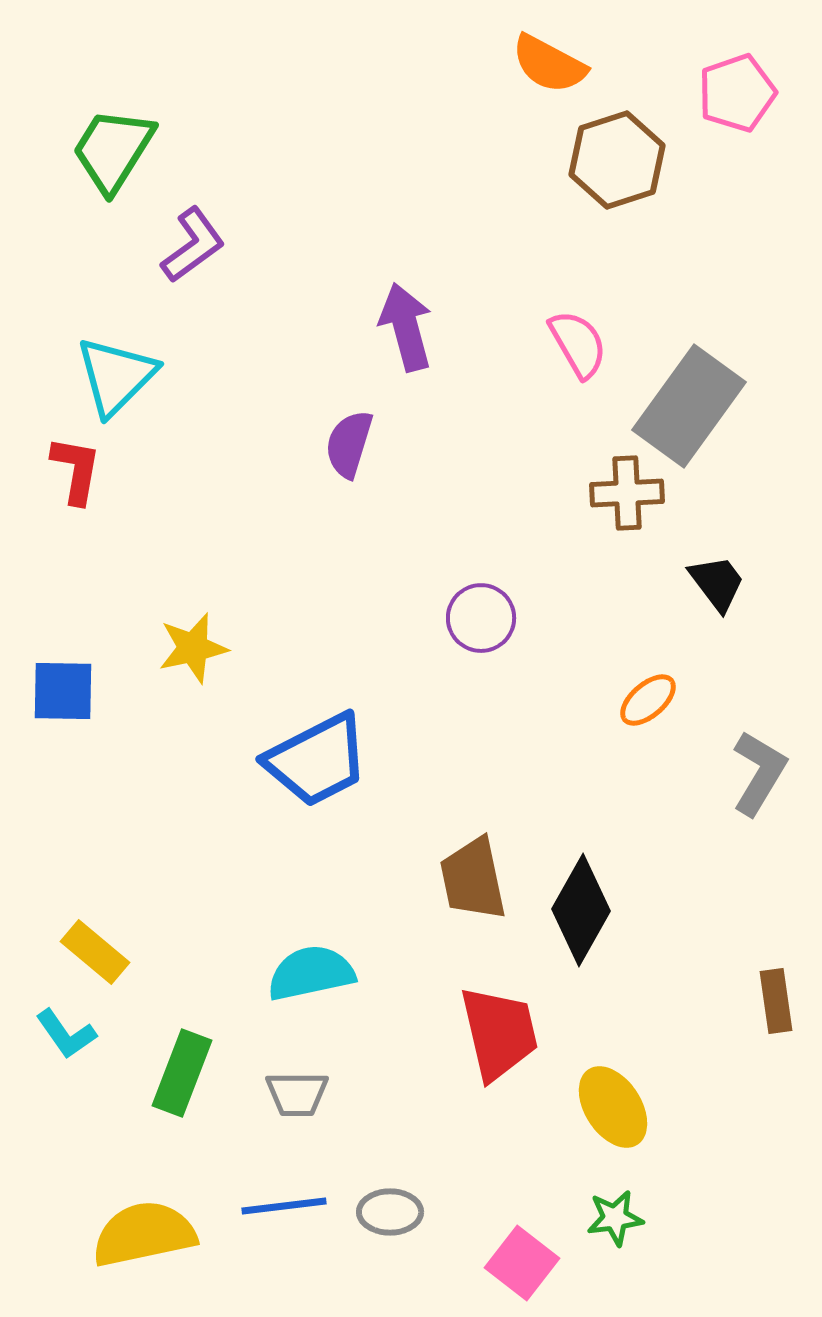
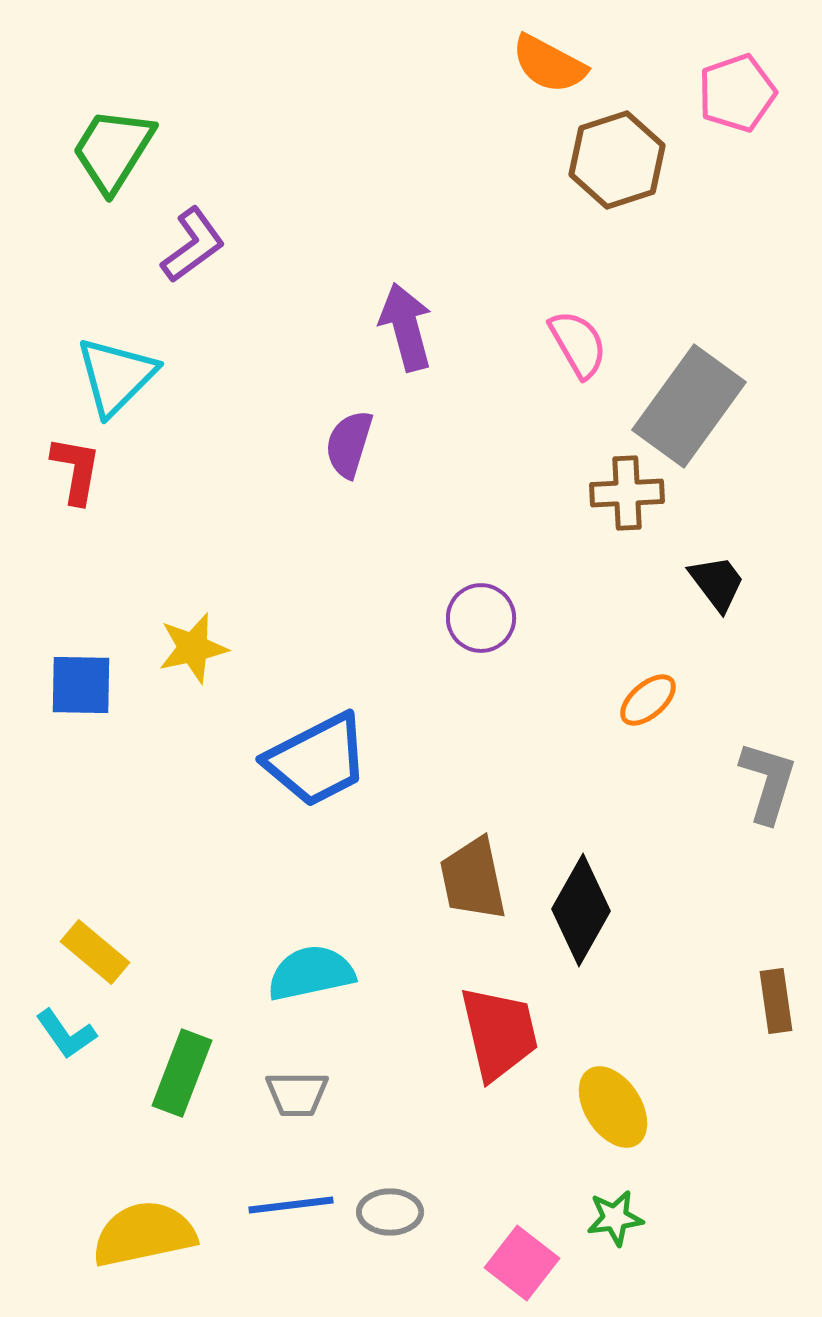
blue square: moved 18 px right, 6 px up
gray L-shape: moved 9 px right, 9 px down; rotated 14 degrees counterclockwise
blue line: moved 7 px right, 1 px up
